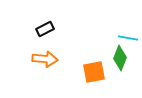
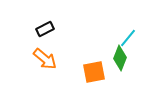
cyan line: rotated 60 degrees counterclockwise
orange arrow: rotated 35 degrees clockwise
